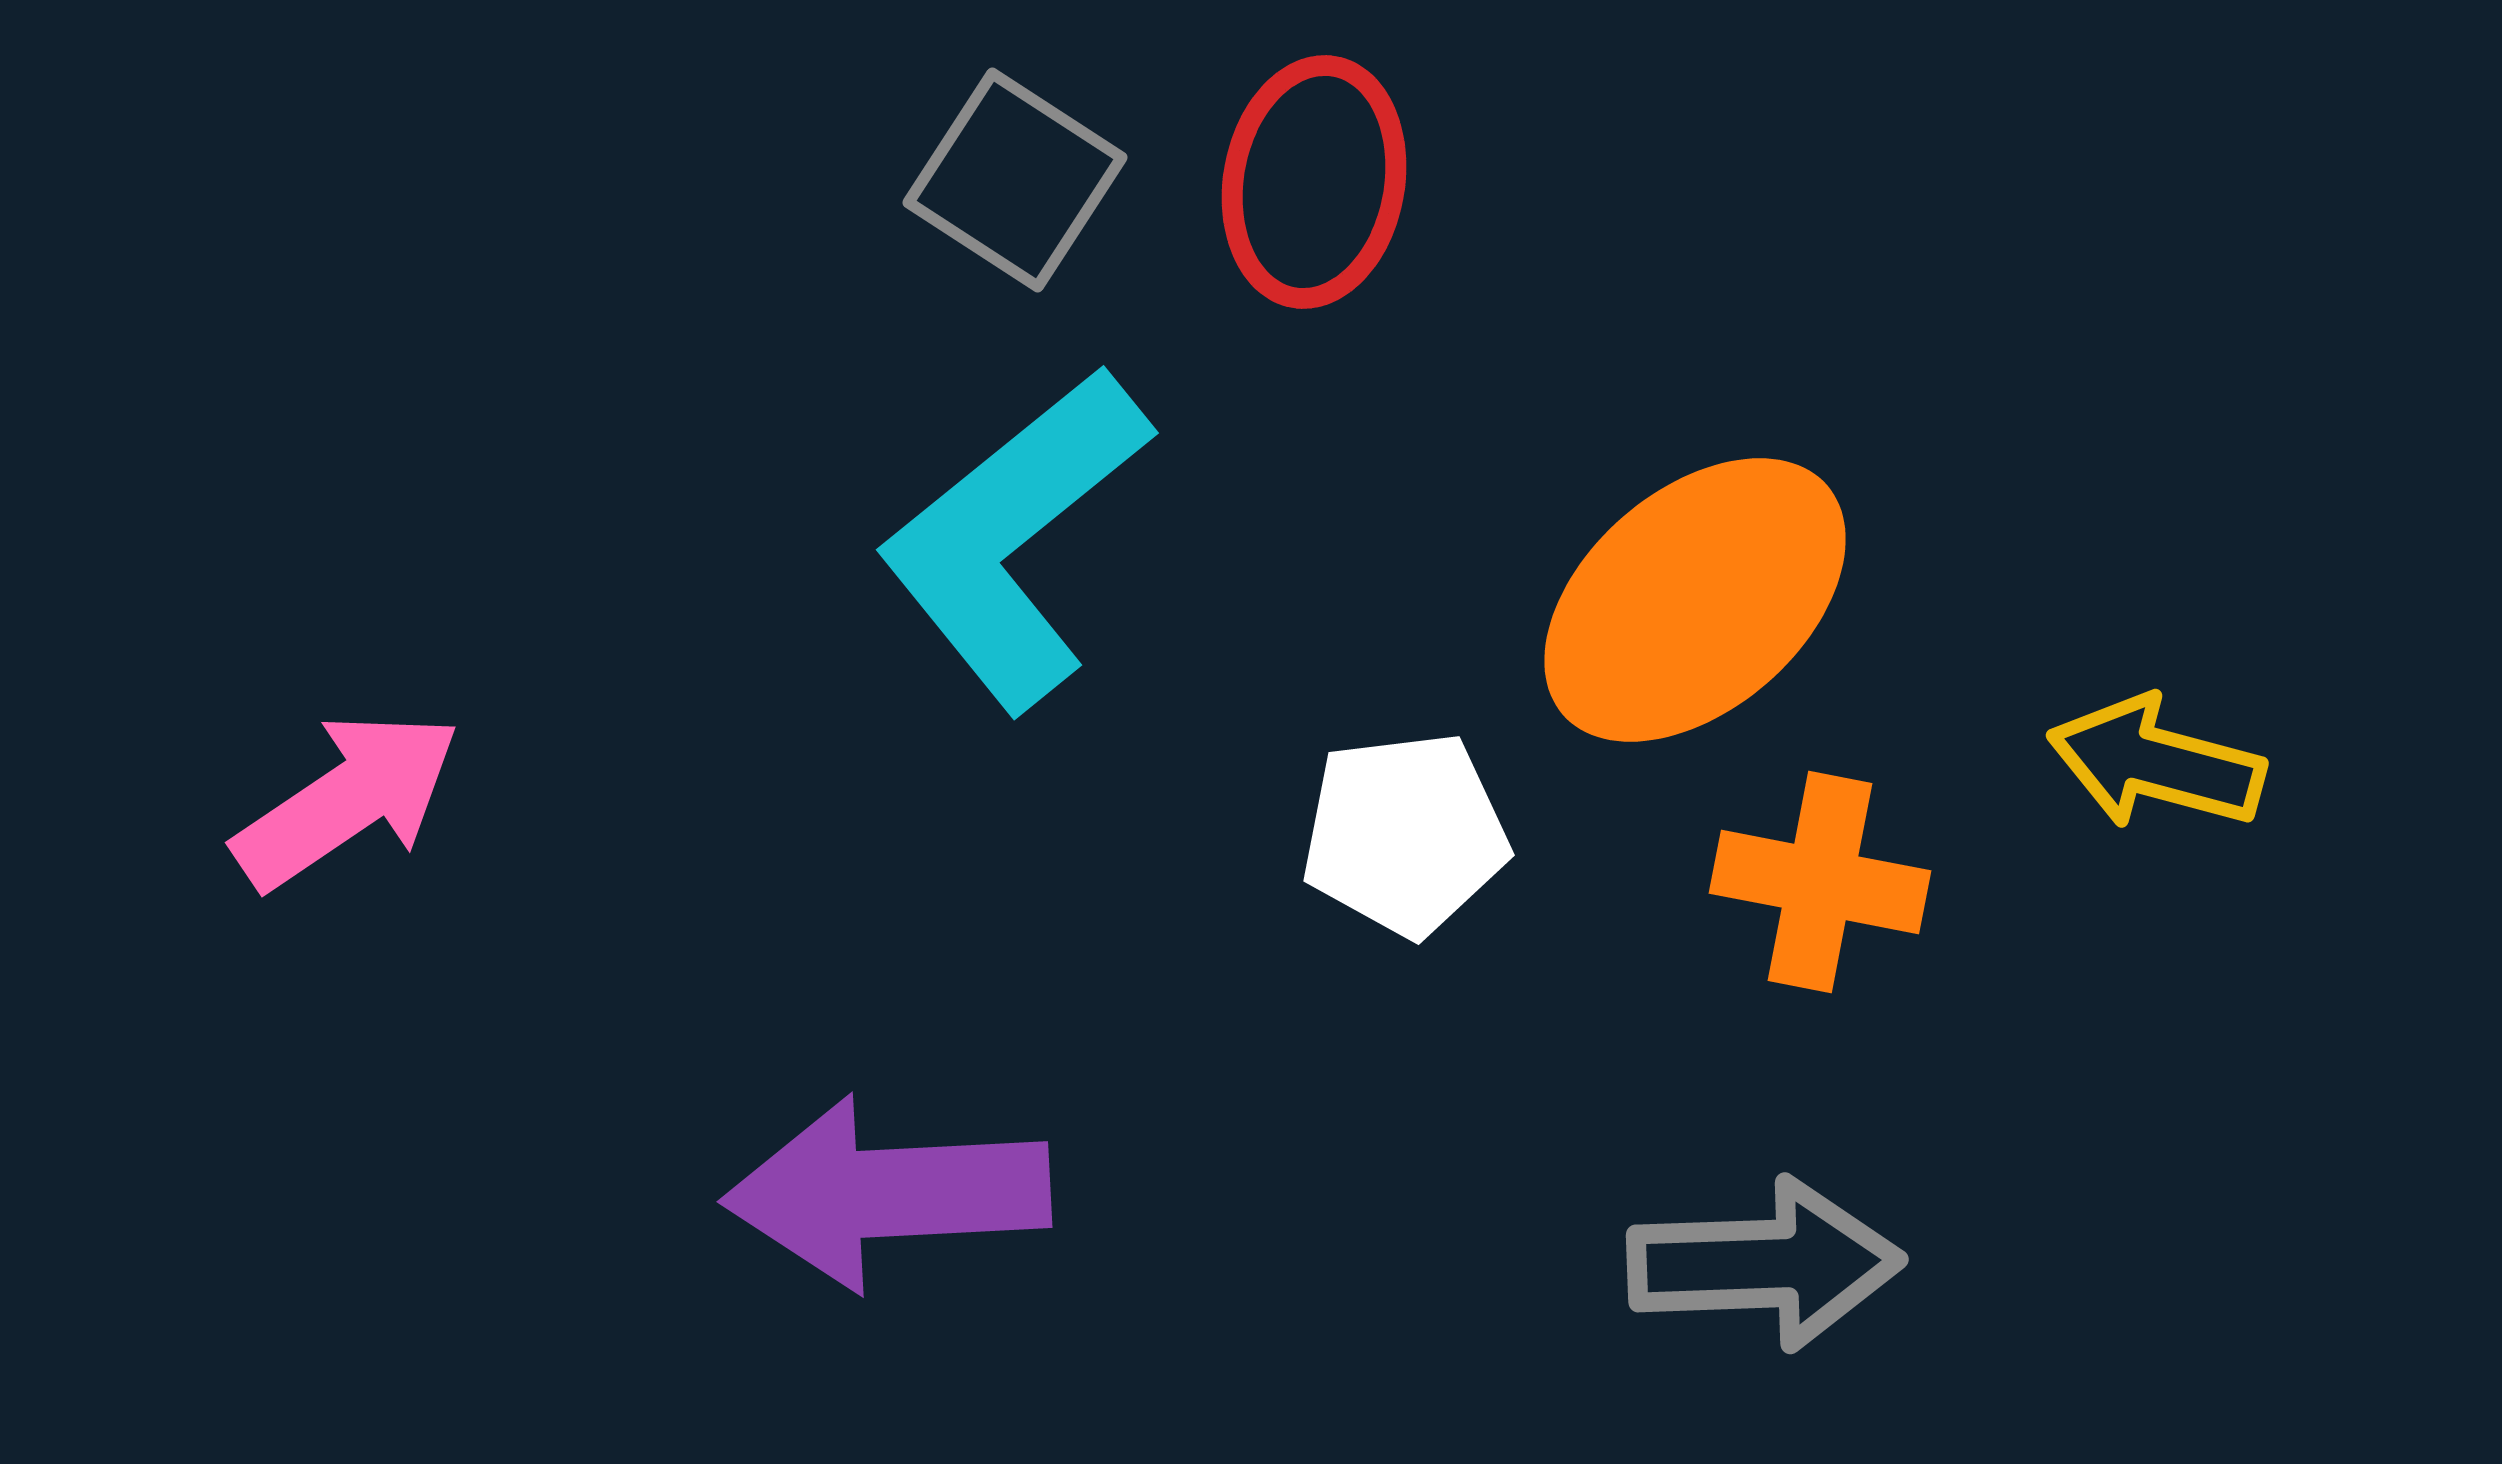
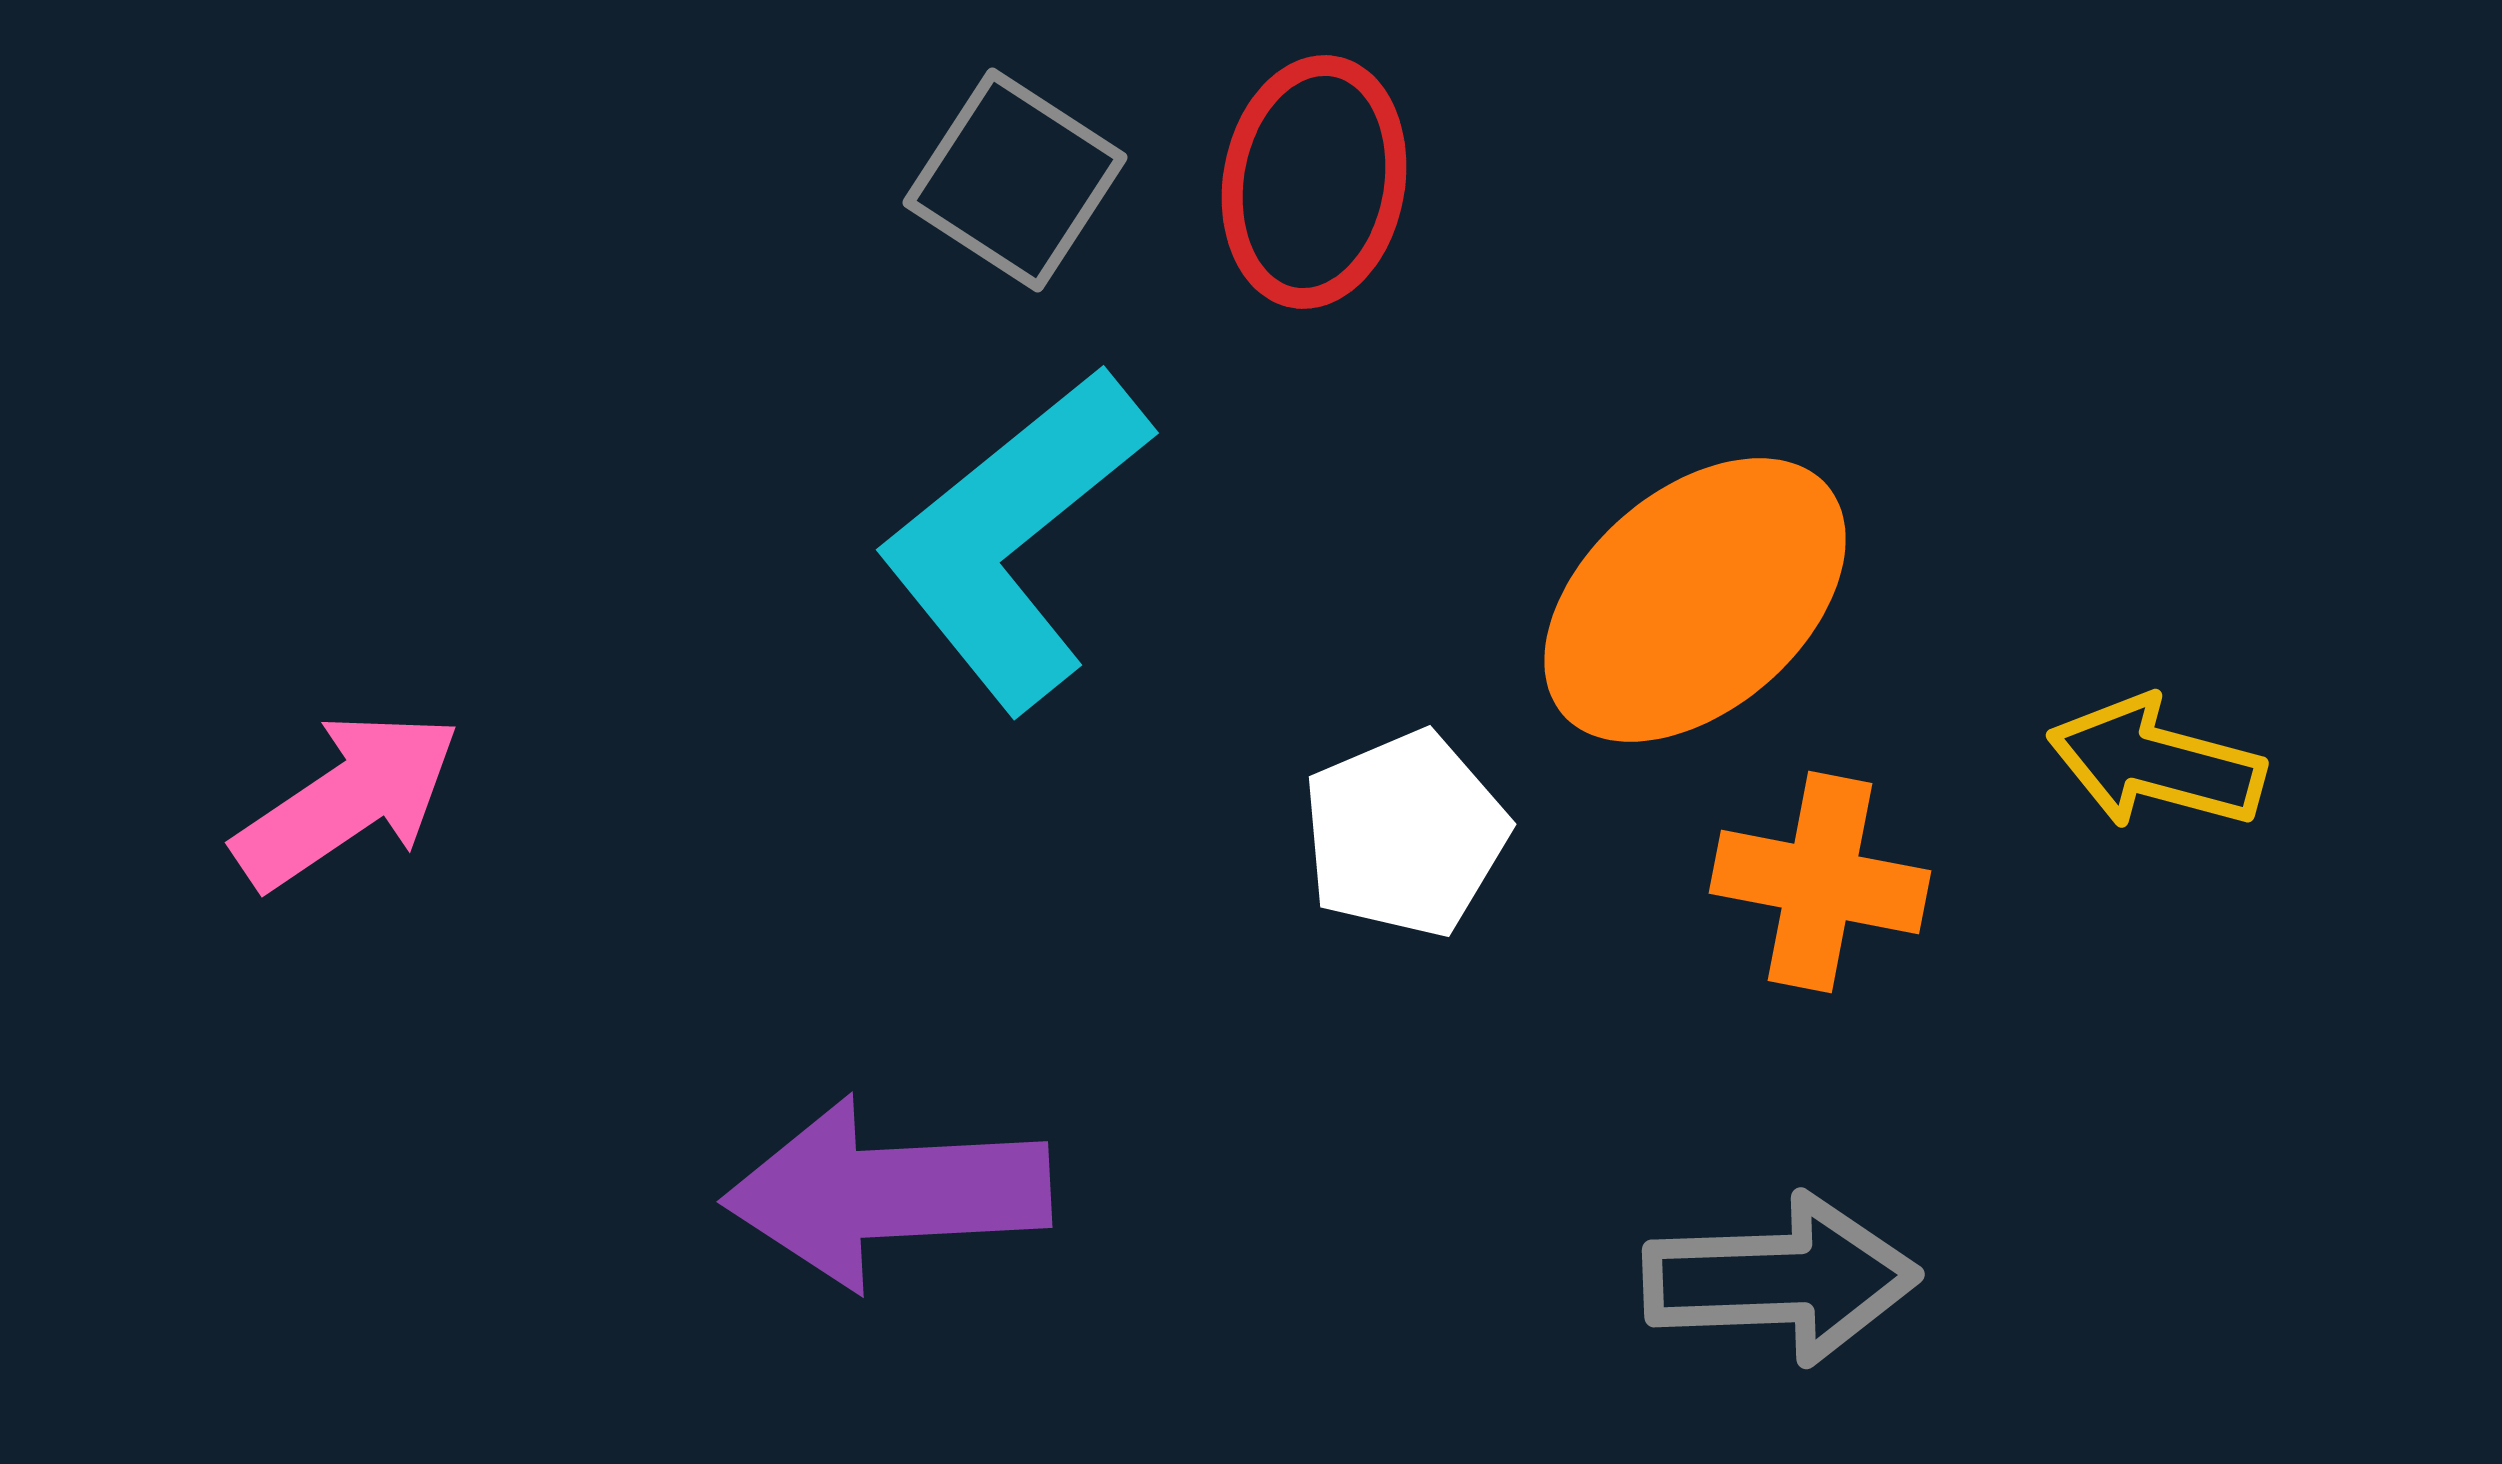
white pentagon: rotated 16 degrees counterclockwise
gray arrow: moved 16 px right, 15 px down
